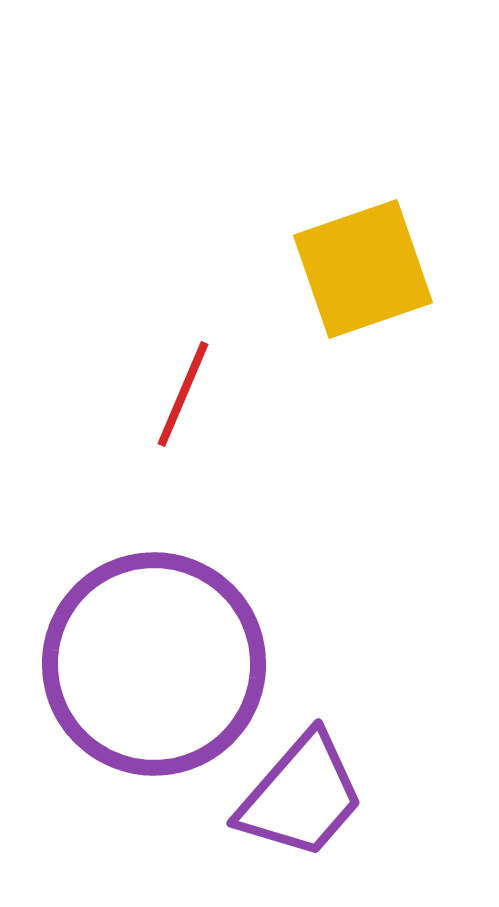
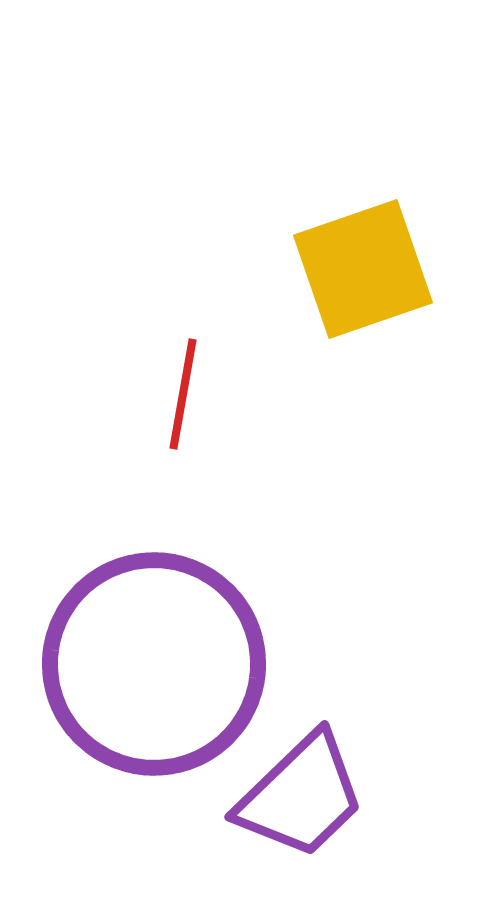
red line: rotated 13 degrees counterclockwise
purple trapezoid: rotated 5 degrees clockwise
